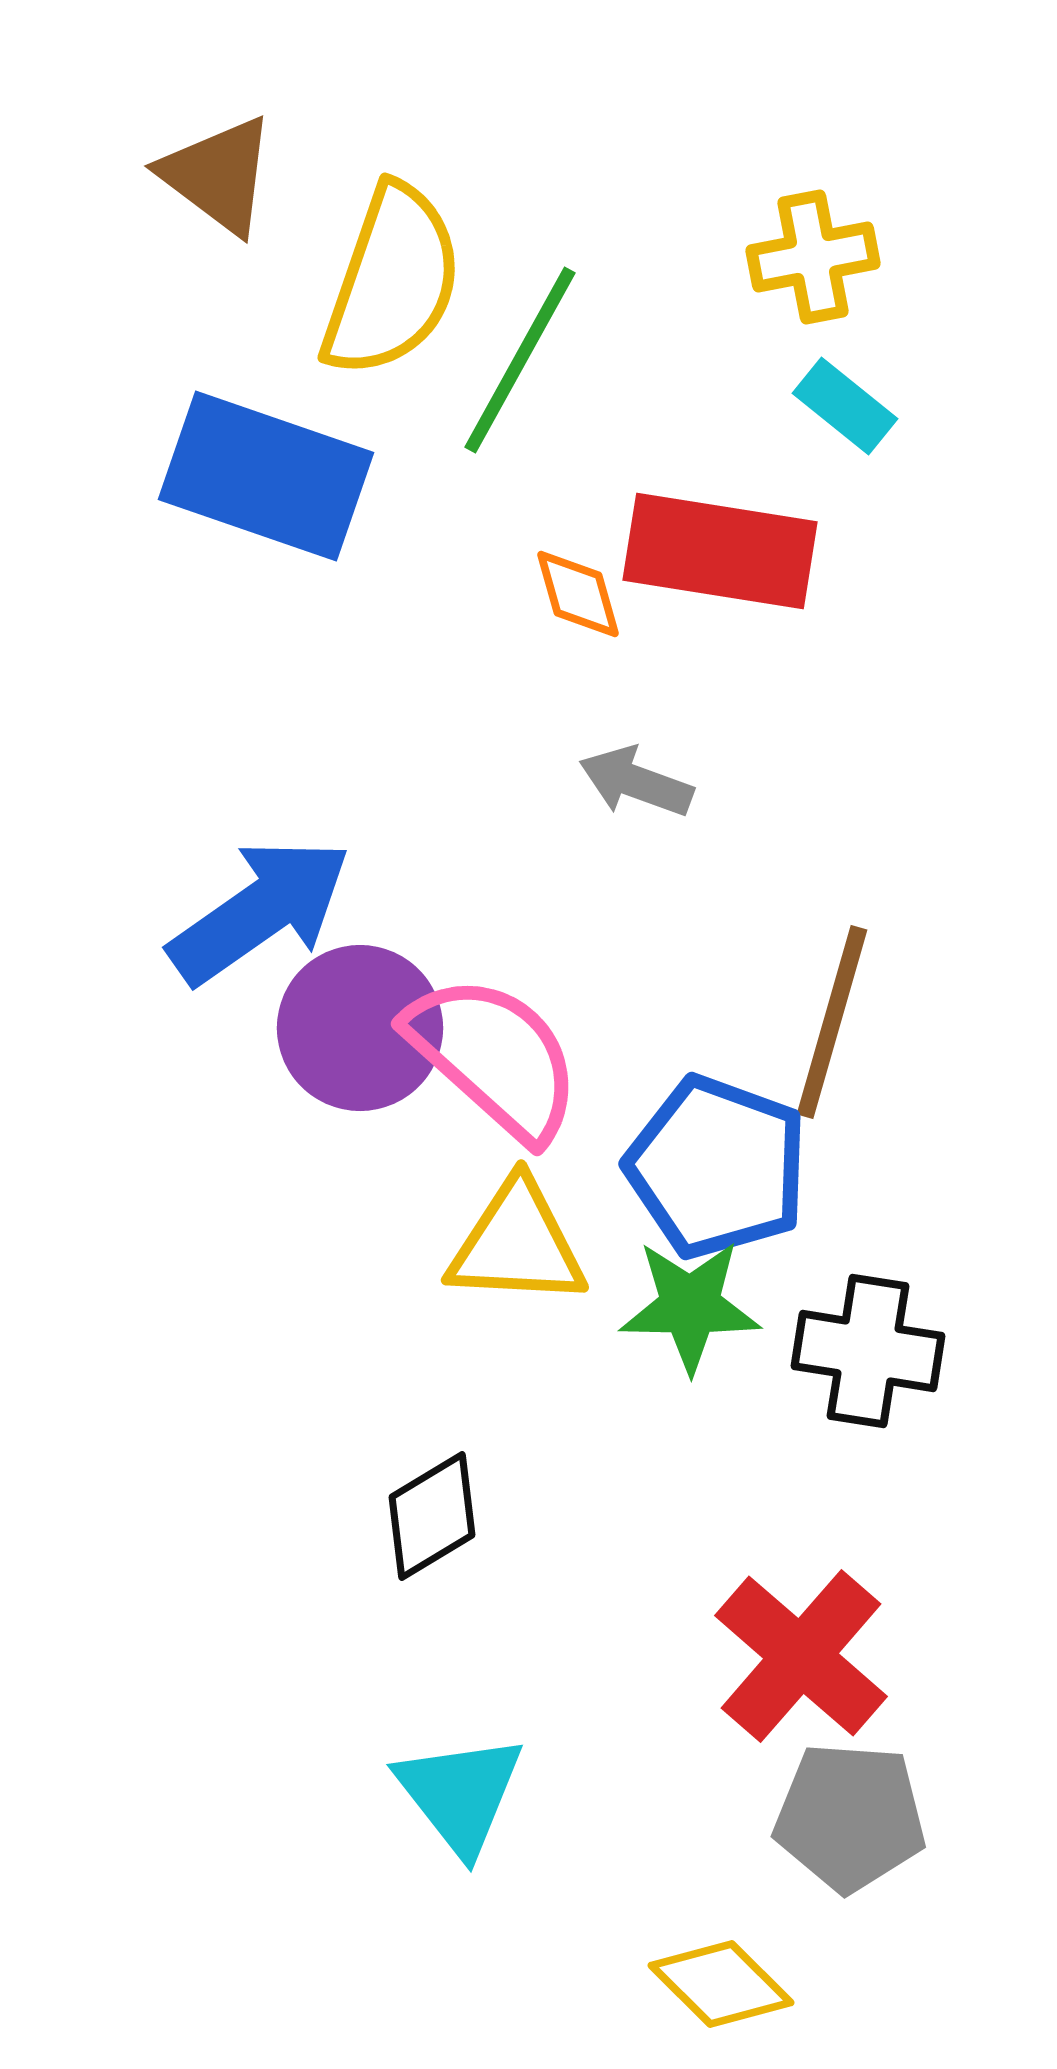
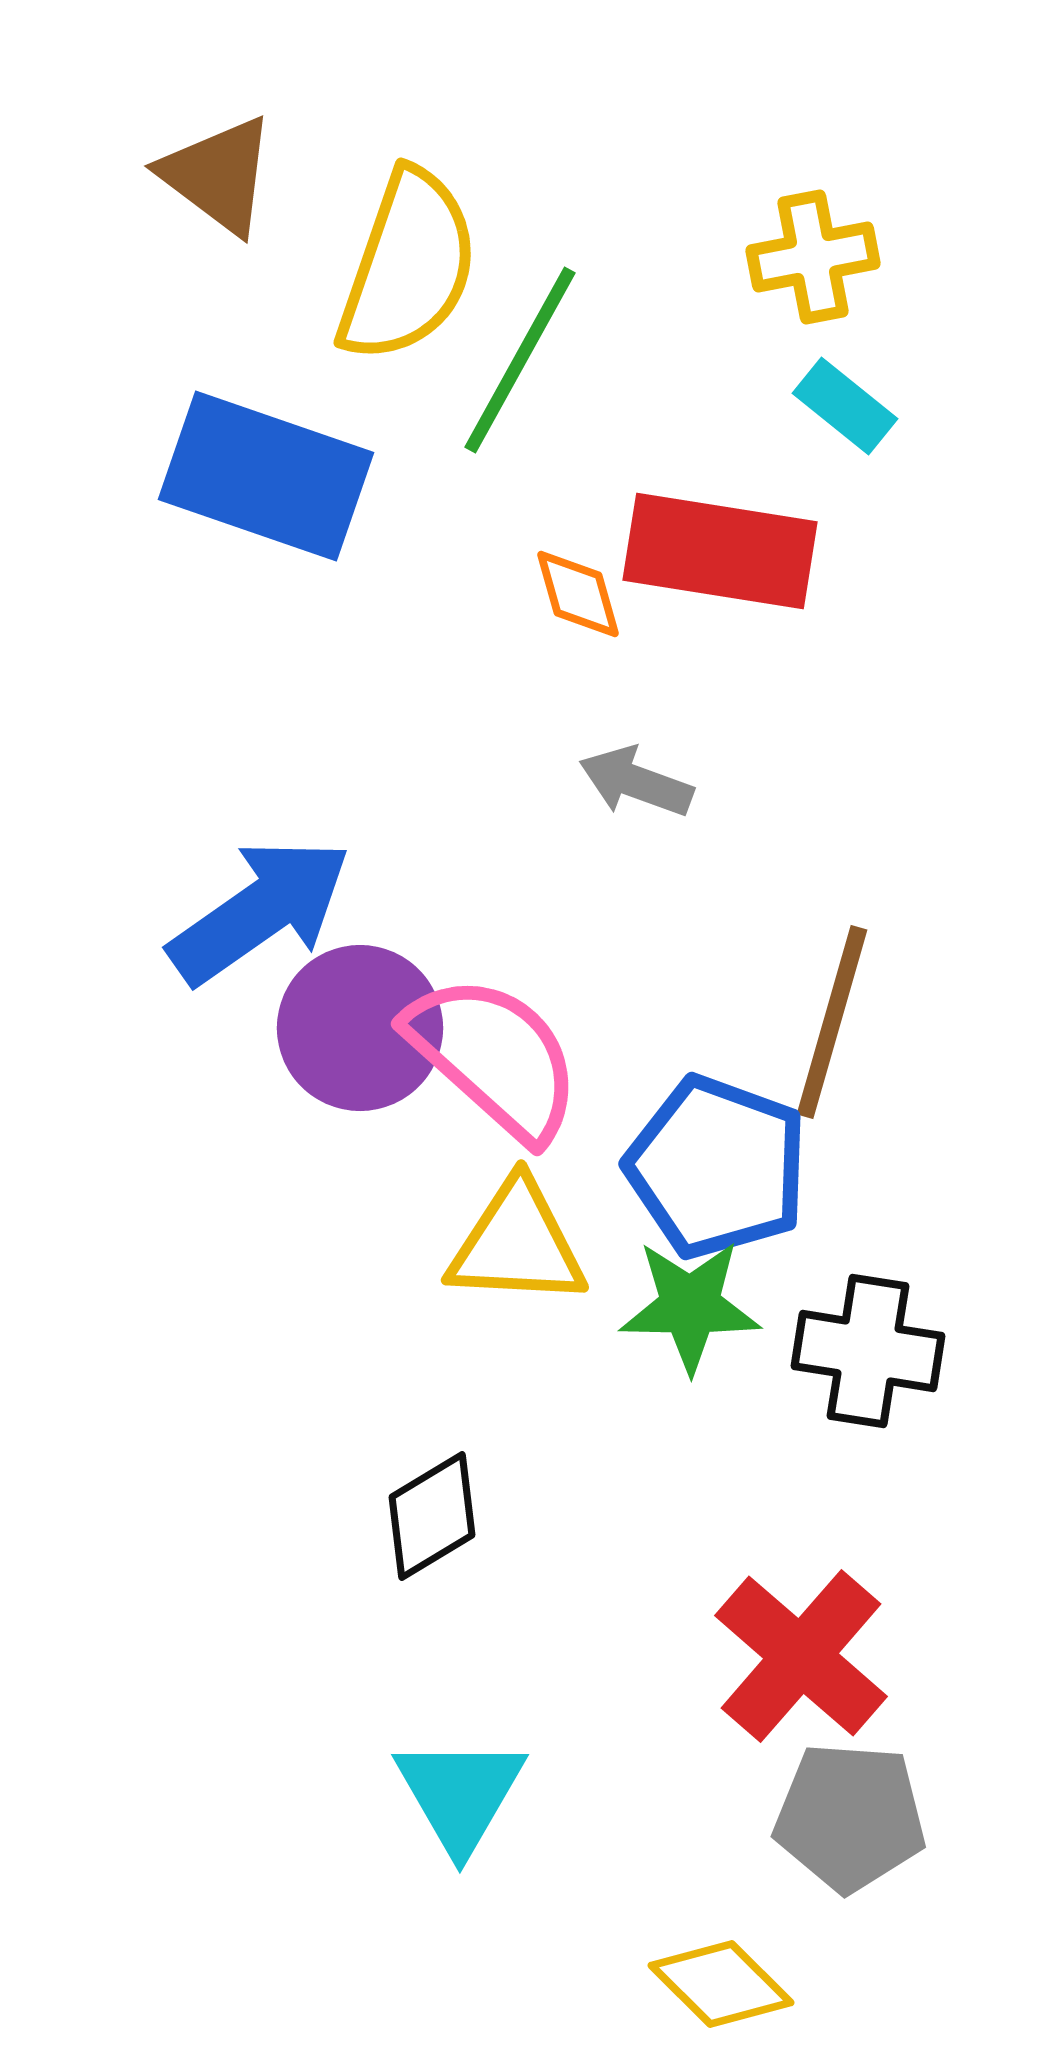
yellow semicircle: moved 16 px right, 15 px up
cyan triangle: rotated 8 degrees clockwise
